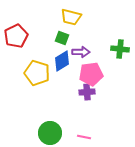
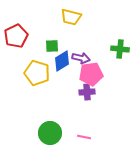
green square: moved 10 px left, 8 px down; rotated 24 degrees counterclockwise
purple arrow: moved 6 px down; rotated 12 degrees clockwise
